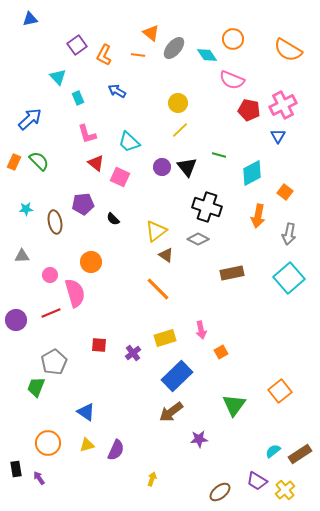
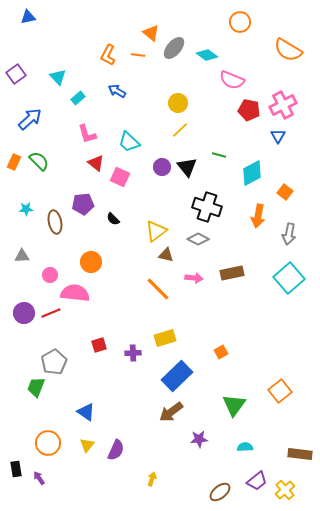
blue triangle at (30, 19): moved 2 px left, 2 px up
orange circle at (233, 39): moved 7 px right, 17 px up
purple square at (77, 45): moved 61 px left, 29 px down
orange L-shape at (104, 55): moved 4 px right
cyan diamond at (207, 55): rotated 20 degrees counterclockwise
cyan rectangle at (78, 98): rotated 72 degrees clockwise
brown triangle at (166, 255): rotated 21 degrees counterclockwise
pink semicircle at (75, 293): rotated 68 degrees counterclockwise
purple circle at (16, 320): moved 8 px right, 7 px up
pink arrow at (201, 330): moved 7 px left, 52 px up; rotated 72 degrees counterclockwise
red square at (99, 345): rotated 21 degrees counterclockwise
purple cross at (133, 353): rotated 35 degrees clockwise
yellow triangle at (87, 445): rotated 35 degrees counterclockwise
cyan semicircle at (273, 451): moved 28 px left, 4 px up; rotated 35 degrees clockwise
brown rectangle at (300, 454): rotated 40 degrees clockwise
purple trapezoid at (257, 481): rotated 70 degrees counterclockwise
